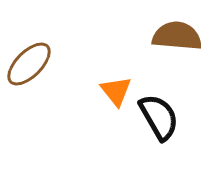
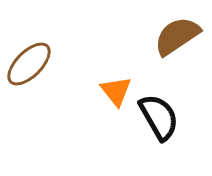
brown semicircle: rotated 39 degrees counterclockwise
